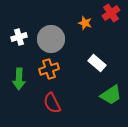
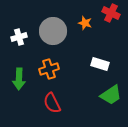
red cross: rotated 30 degrees counterclockwise
gray circle: moved 2 px right, 8 px up
white rectangle: moved 3 px right, 1 px down; rotated 24 degrees counterclockwise
